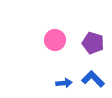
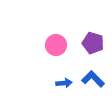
pink circle: moved 1 px right, 5 px down
